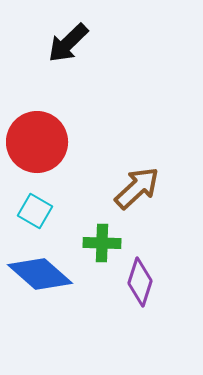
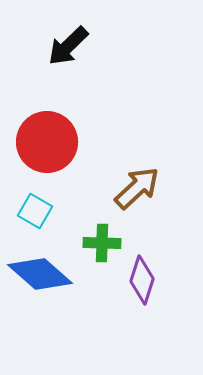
black arrow: moved 3 px down
red circle: moved 10 px right
purple diamond: moved 2 px right, 2 px up
